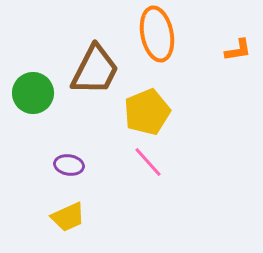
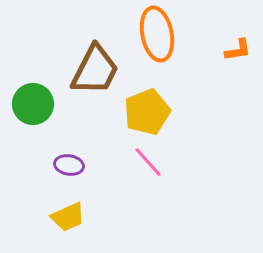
green circle: moved 11 px down
